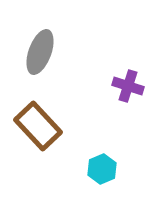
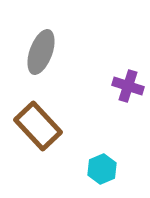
gray ellipse: moved 1 px right
